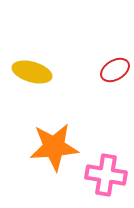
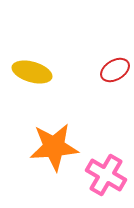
pink cross: rotated 21 degrees clockwise
